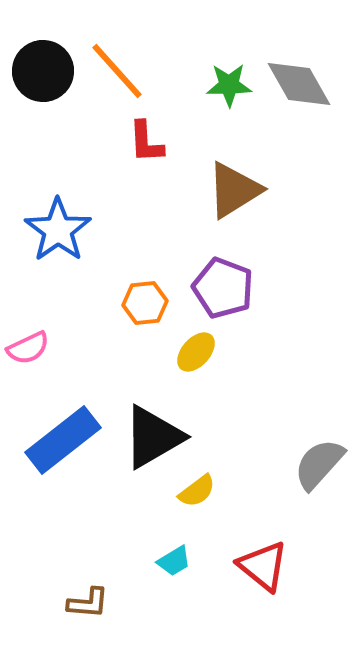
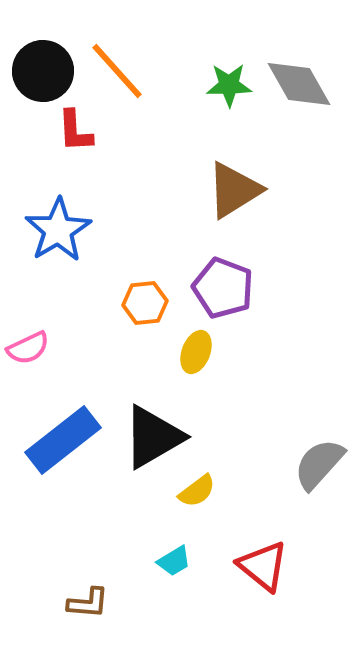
red L-shape: moved 71 px left, 11 px up
blue star: rotated 4 degrees clockwise
yellow ellipse: rotated 21 degrees counterclockwise
